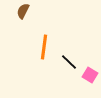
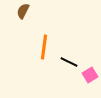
black line: rotated 18 degrees counterclockwise
pink square: rotated 28 degrees clockwise
